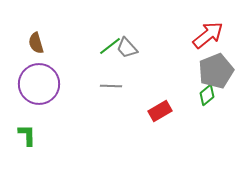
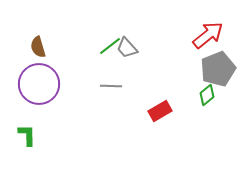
brown semicircle: moved 2 px right, 4 px down
gray pentagon: moved 2 px right, 2 px up
